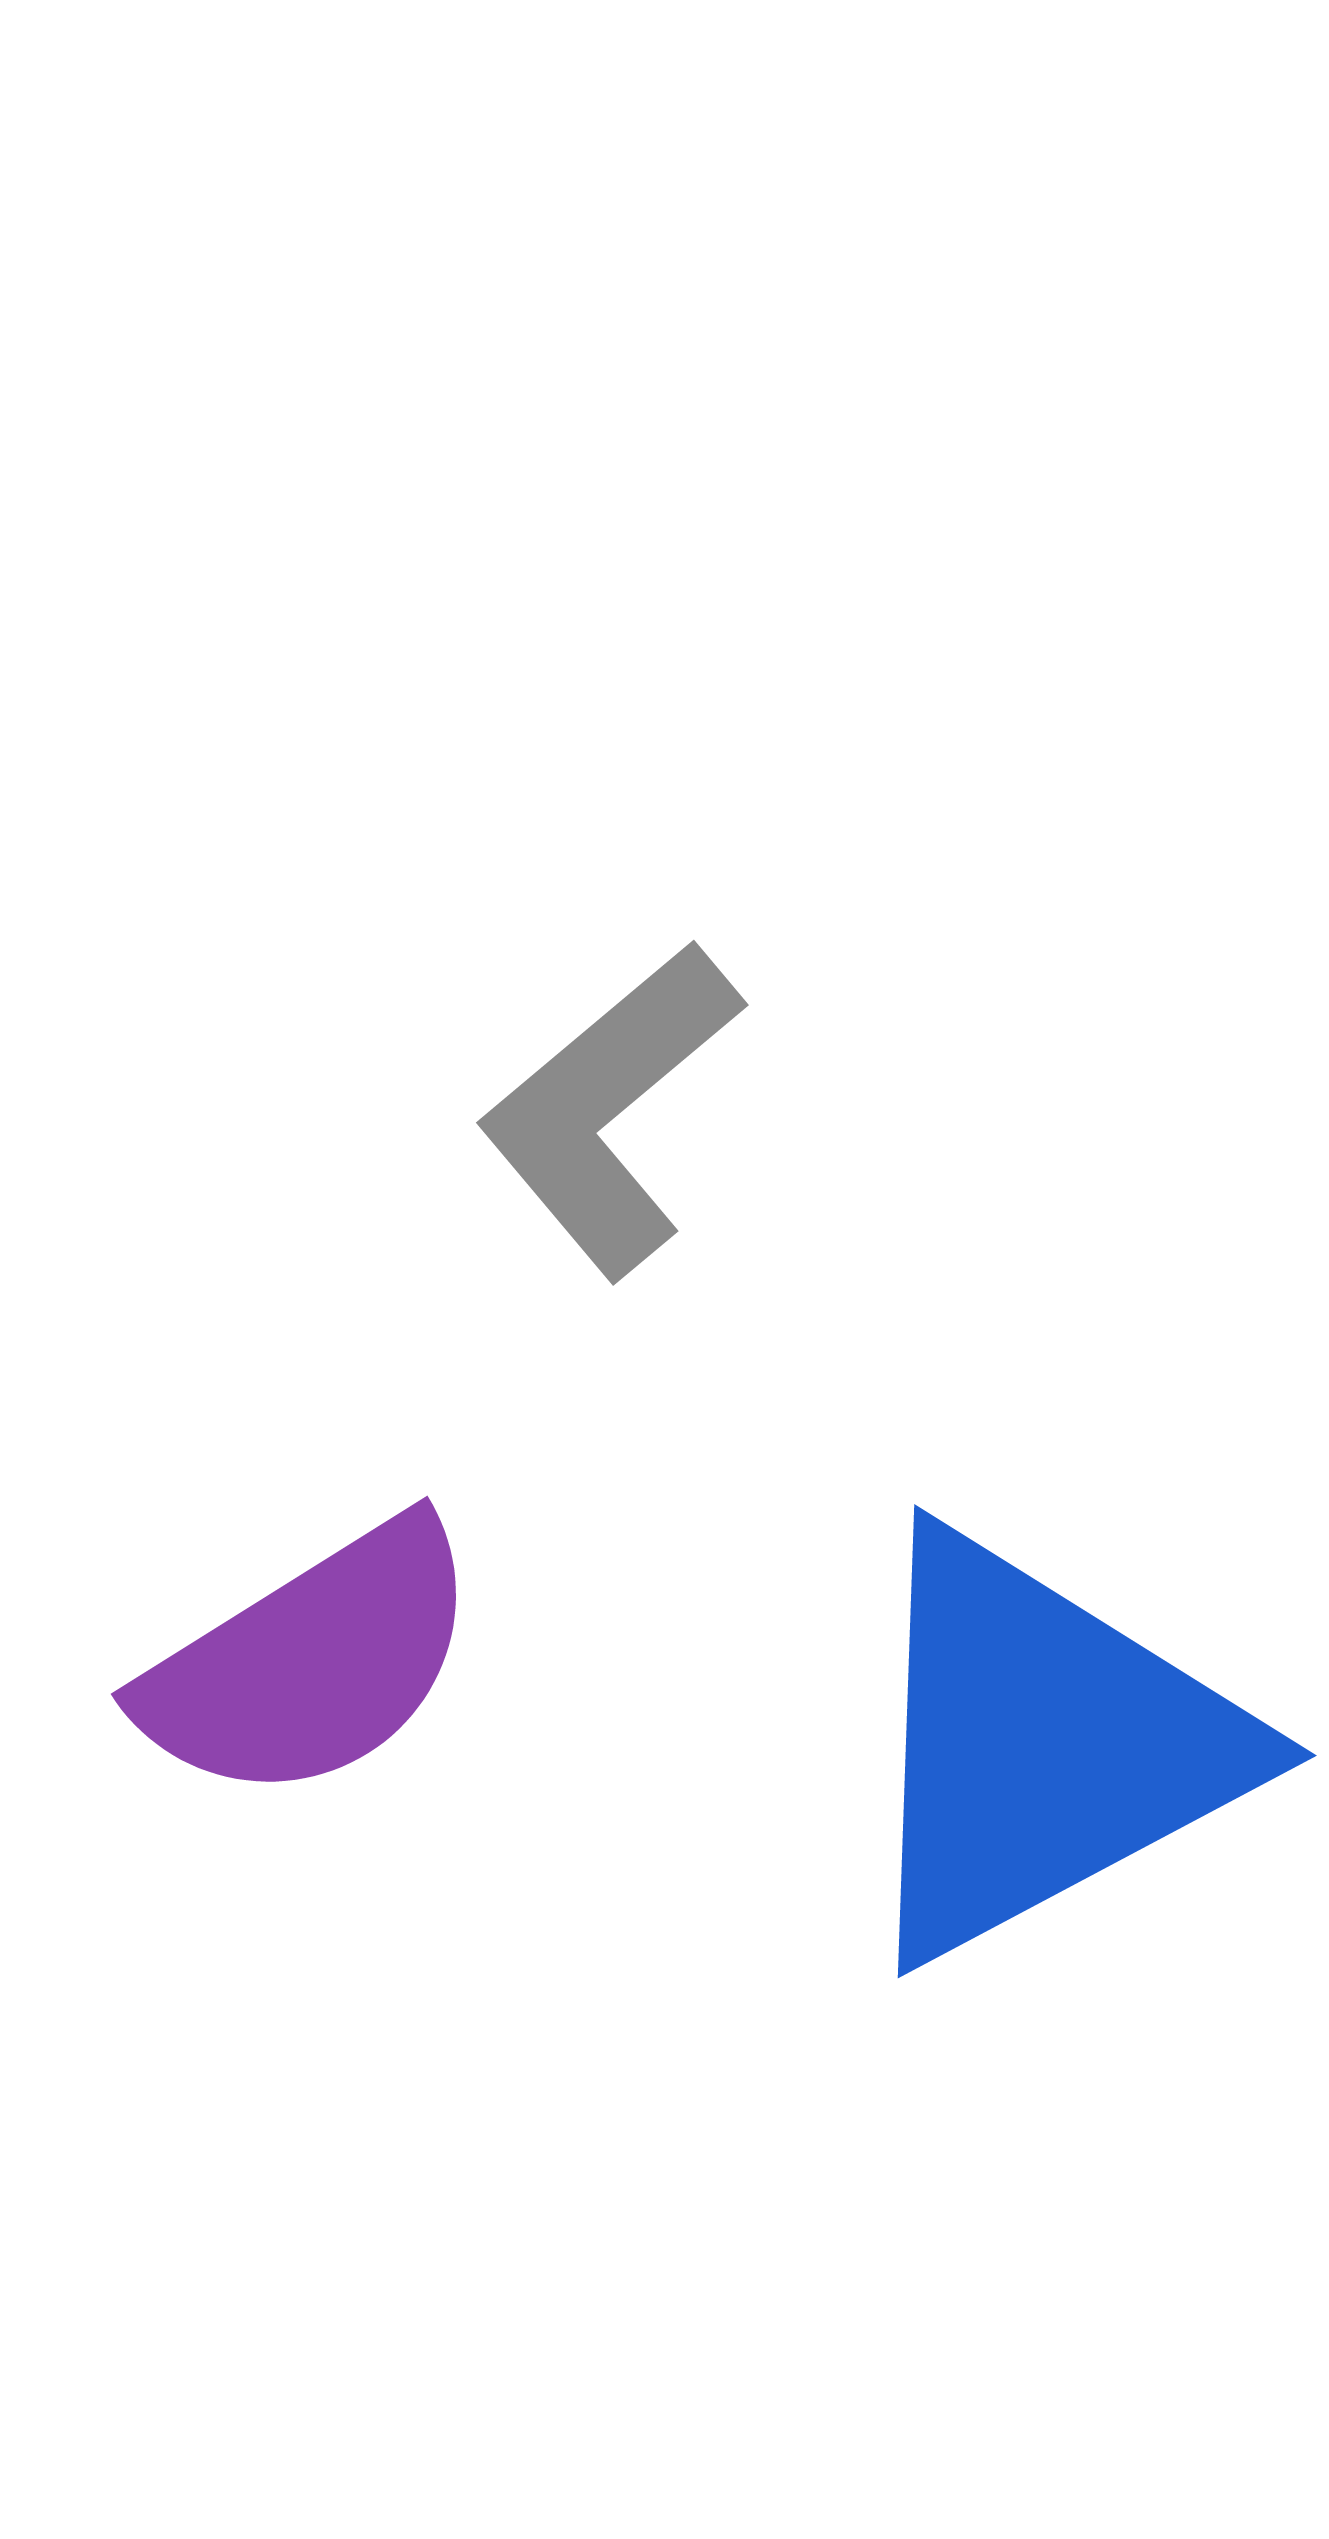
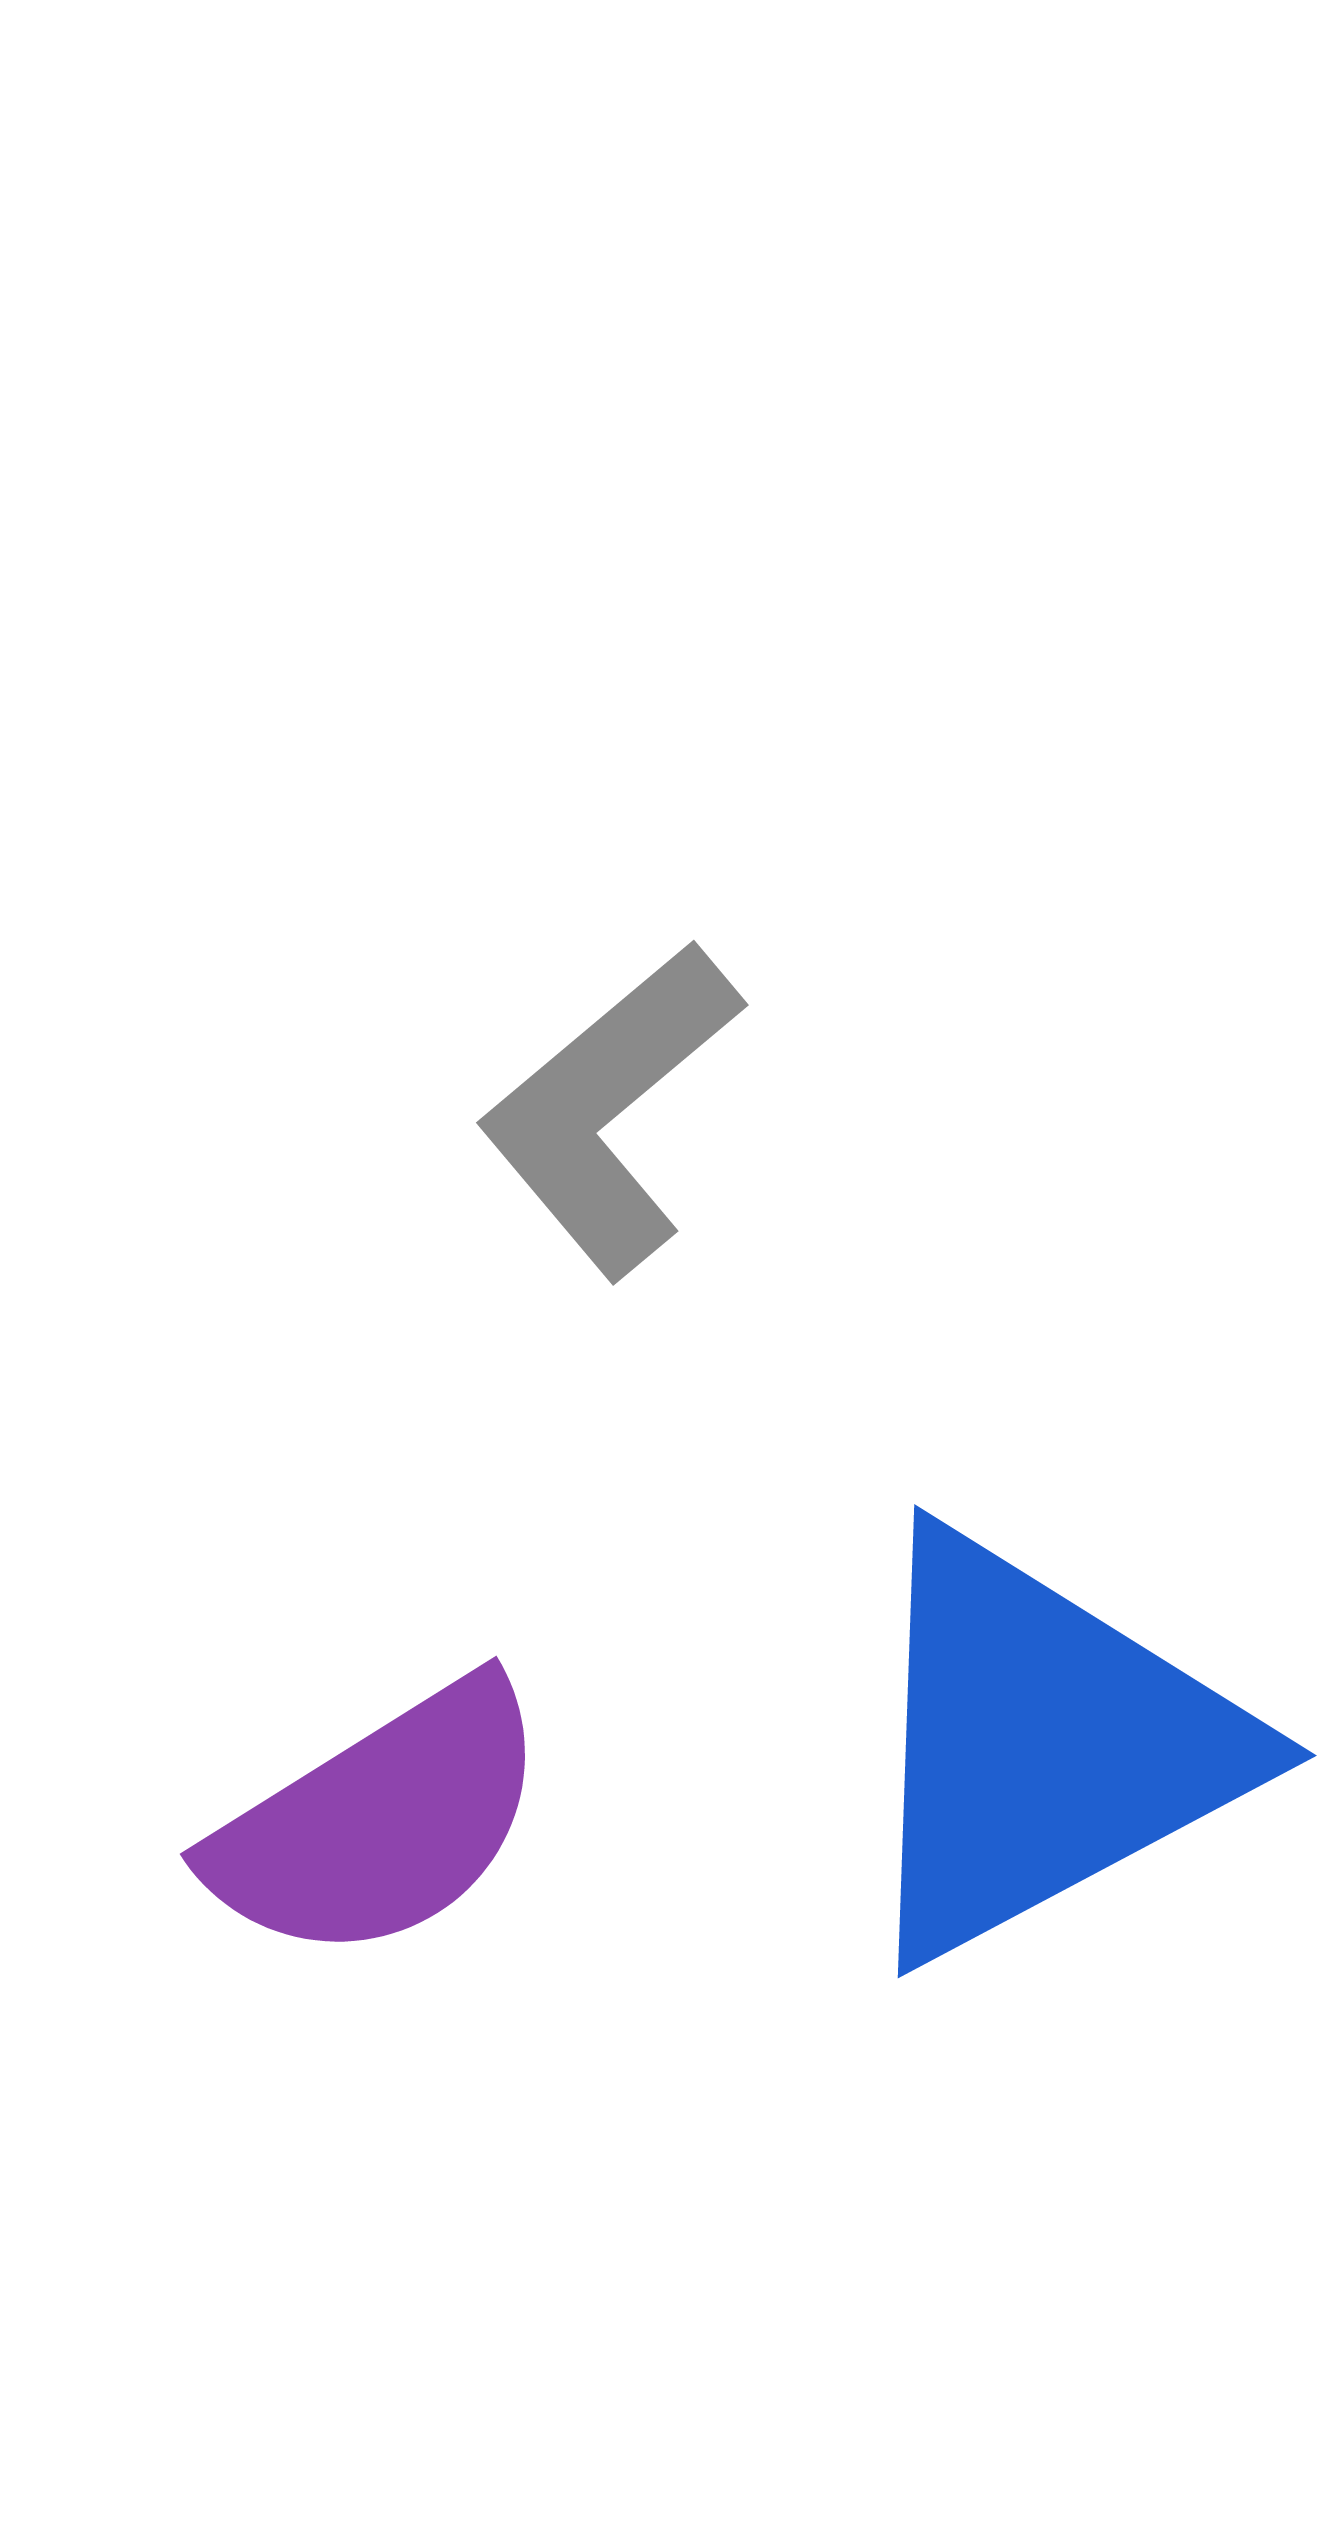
purple semicircle: moved 69 px right, 160 px down
